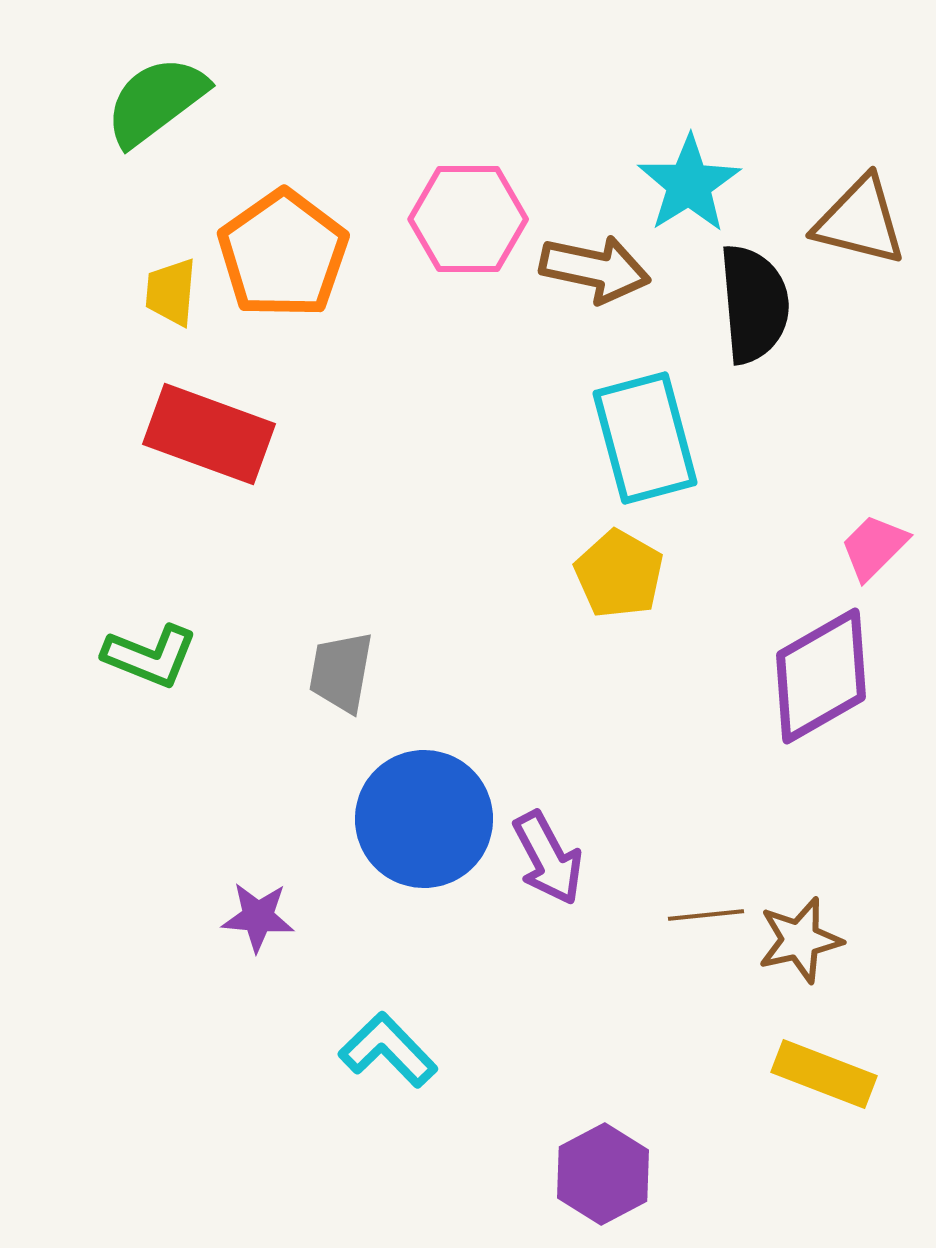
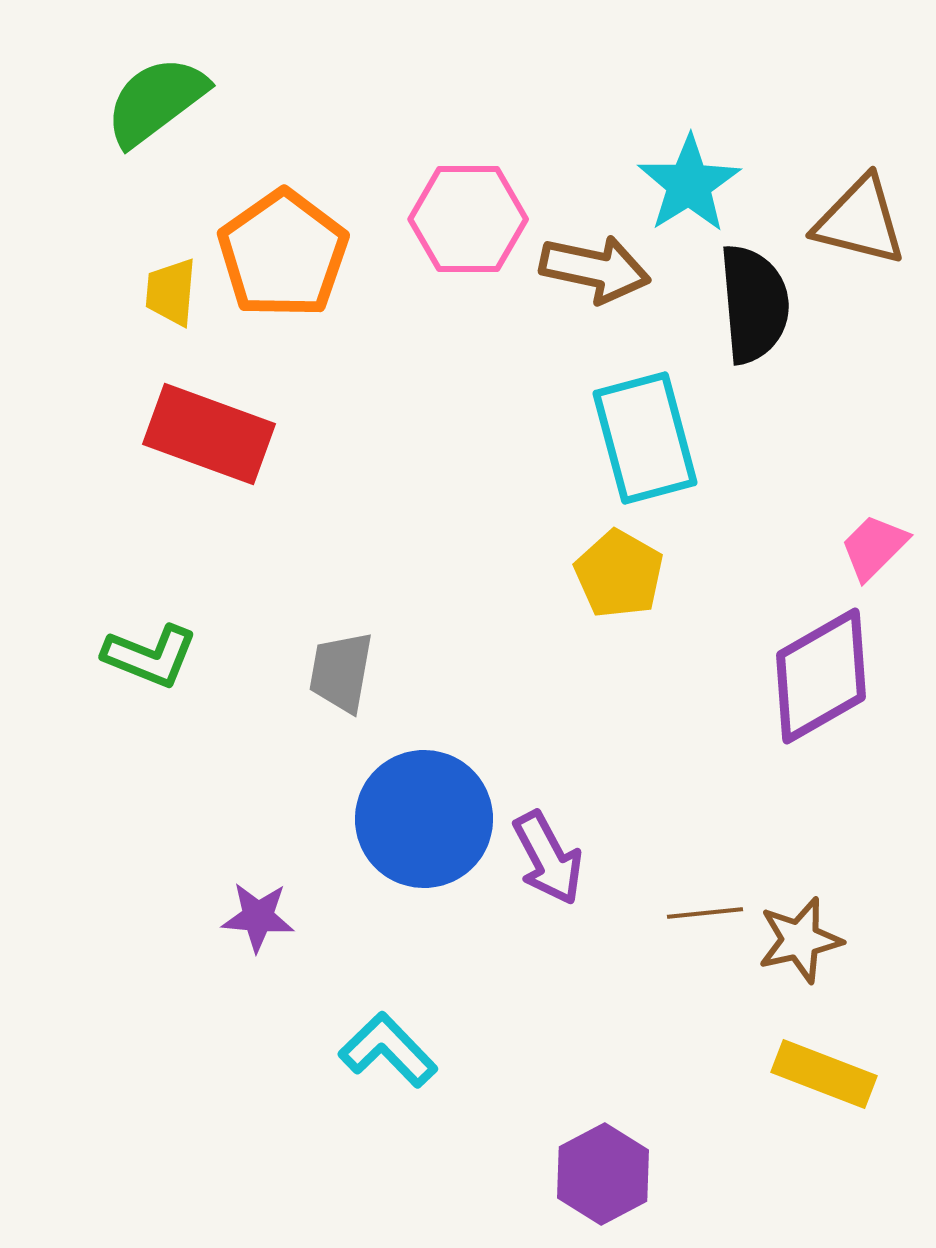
brown line: moved 1 px left, 2 px up
